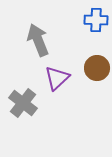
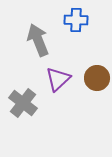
blue cross: moved 20 px left
brown circle: moved 10 px down
purple triangle: moved 1 px right, 1 px down
